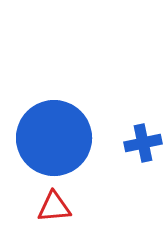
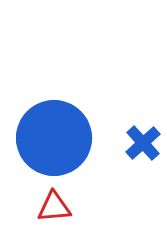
blue cross: rotated 30 degrees counterclockwise
